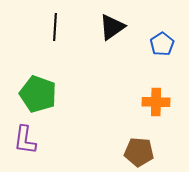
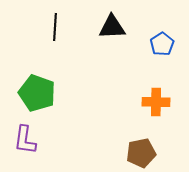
black triangle: rotated 32 degrees clockwise
green pentagon: moved 1 px left, 1 px up
brown pentagon: moved 2 px right, 1 px down; rotated 16 degrees counterclockwise
